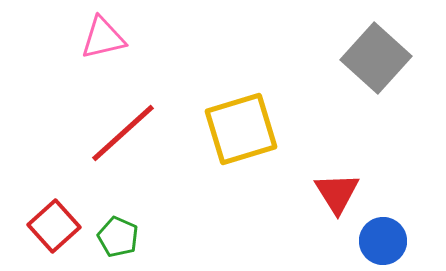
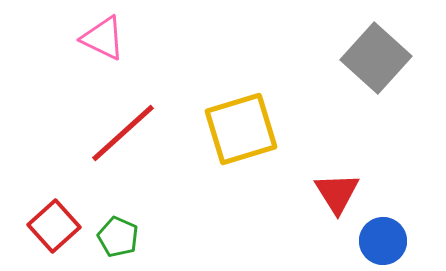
pink triangle: rotated 39 degrees clockwise
